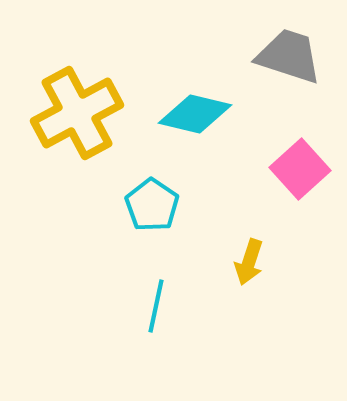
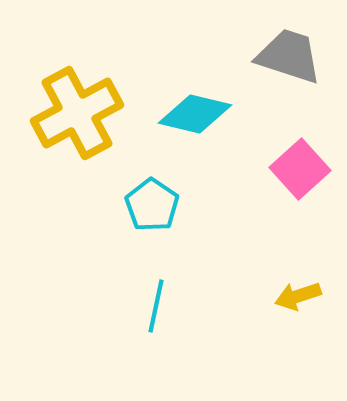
yellow arrow: moved 49 px right, 34 px down; rotated 54 degrees clockwise
